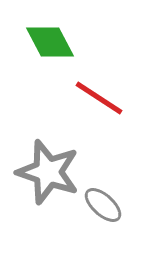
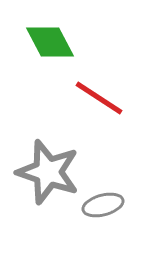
gray ellipse: rotated 57 degrees counterclockwise
